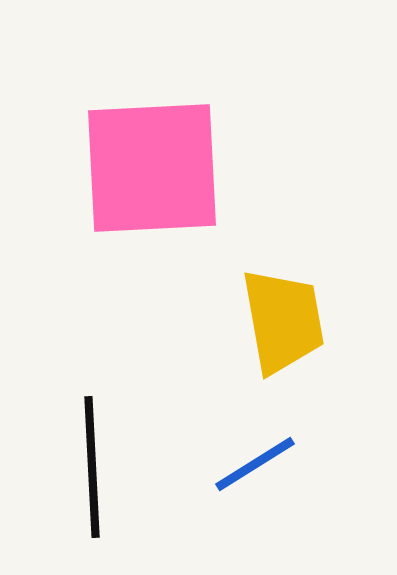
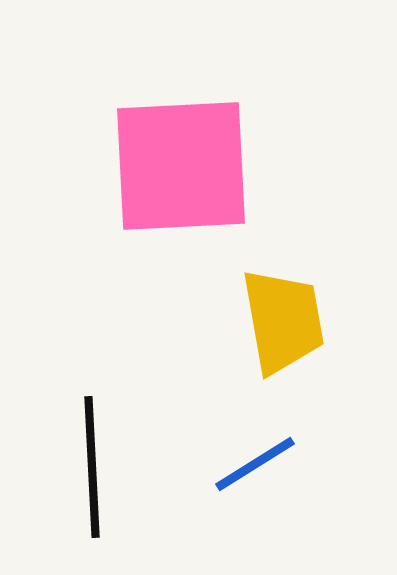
pink square: moved 29 px right, 2 px up
